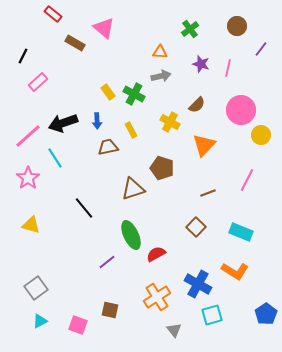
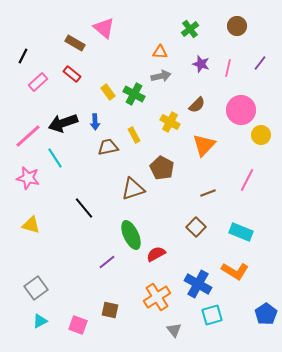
red rectangle at (53, 14): moved 19 px right, 60 px down
purple line at (261, 49): moved 1 px left, 14 px down
blue arrow at (97, 121): moved 2 px left, 1 px down
yellow rectangle at (131, 130): moved 3 px right, 5 px down
brown pentagon at (162, 168): rotated 10 degrees clockwise
pink star at (28, 178): rotated 25 degrees counterclockwise
